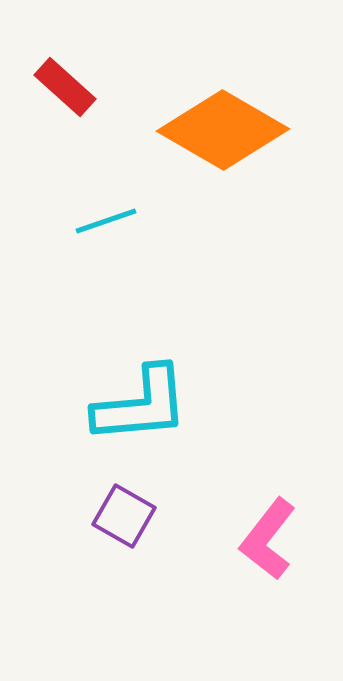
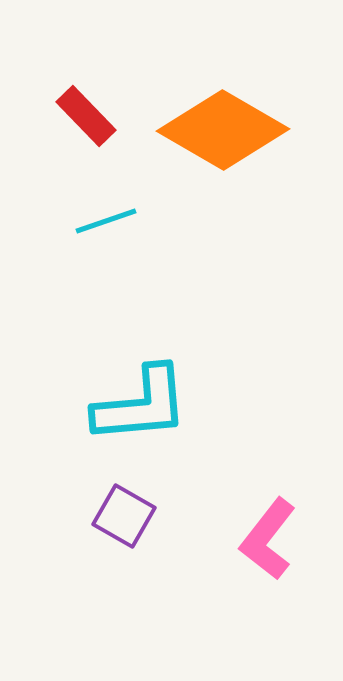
red rectangle: moved 21 px right, 29 px down; rotated 4 degrees clockwise
